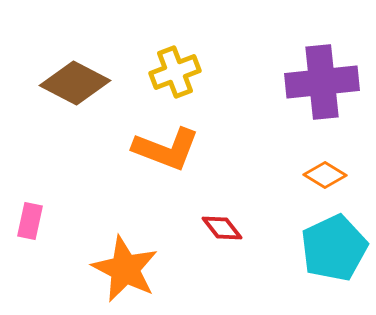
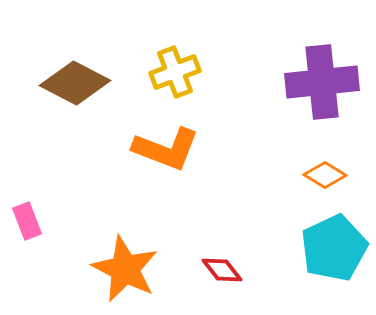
pink rectangle: moved 3 px left; rotated 33 degrees counterclockwise
red diamond: moved 42 px down
